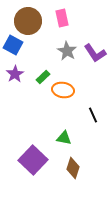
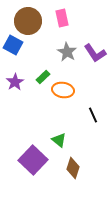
gray star: moved 1 px down
purple star: moved 8 px down
green triangle: moved 5 px left, 2 px down; rotated 28 degrees clockwise
